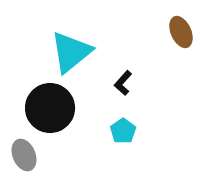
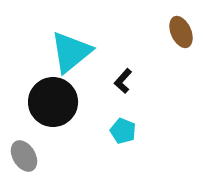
black L-shape: moved 2 px up
black circle: moved 3 px right, 6 px up
cyan pentagon: rotated 15 degrees counterclockwise
gray ellipse: moved 1 px down; rotated 8 degrees counterclockwise
